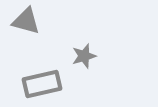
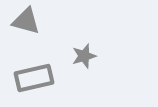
gray rectangle: moved 8 px left, 6 px up
